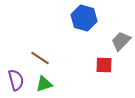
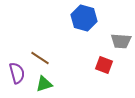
gray trapezoid: rotated 130 degrees counterclockwise
red square: rotated 18 degrees clockwise
purple semicircle: moved 1 px right, 7 px up
